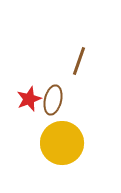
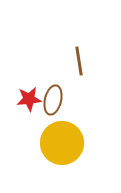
brown line: rotated 28 degrees counterclockwise
red star: rotated 15 degrees clockwise
